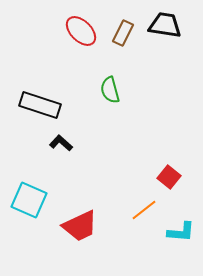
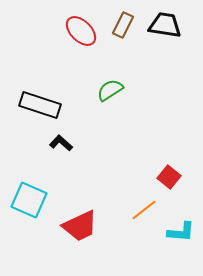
brown rectangle: moved 8 px up
green semicircle: rotated 72 degrees clockwise
